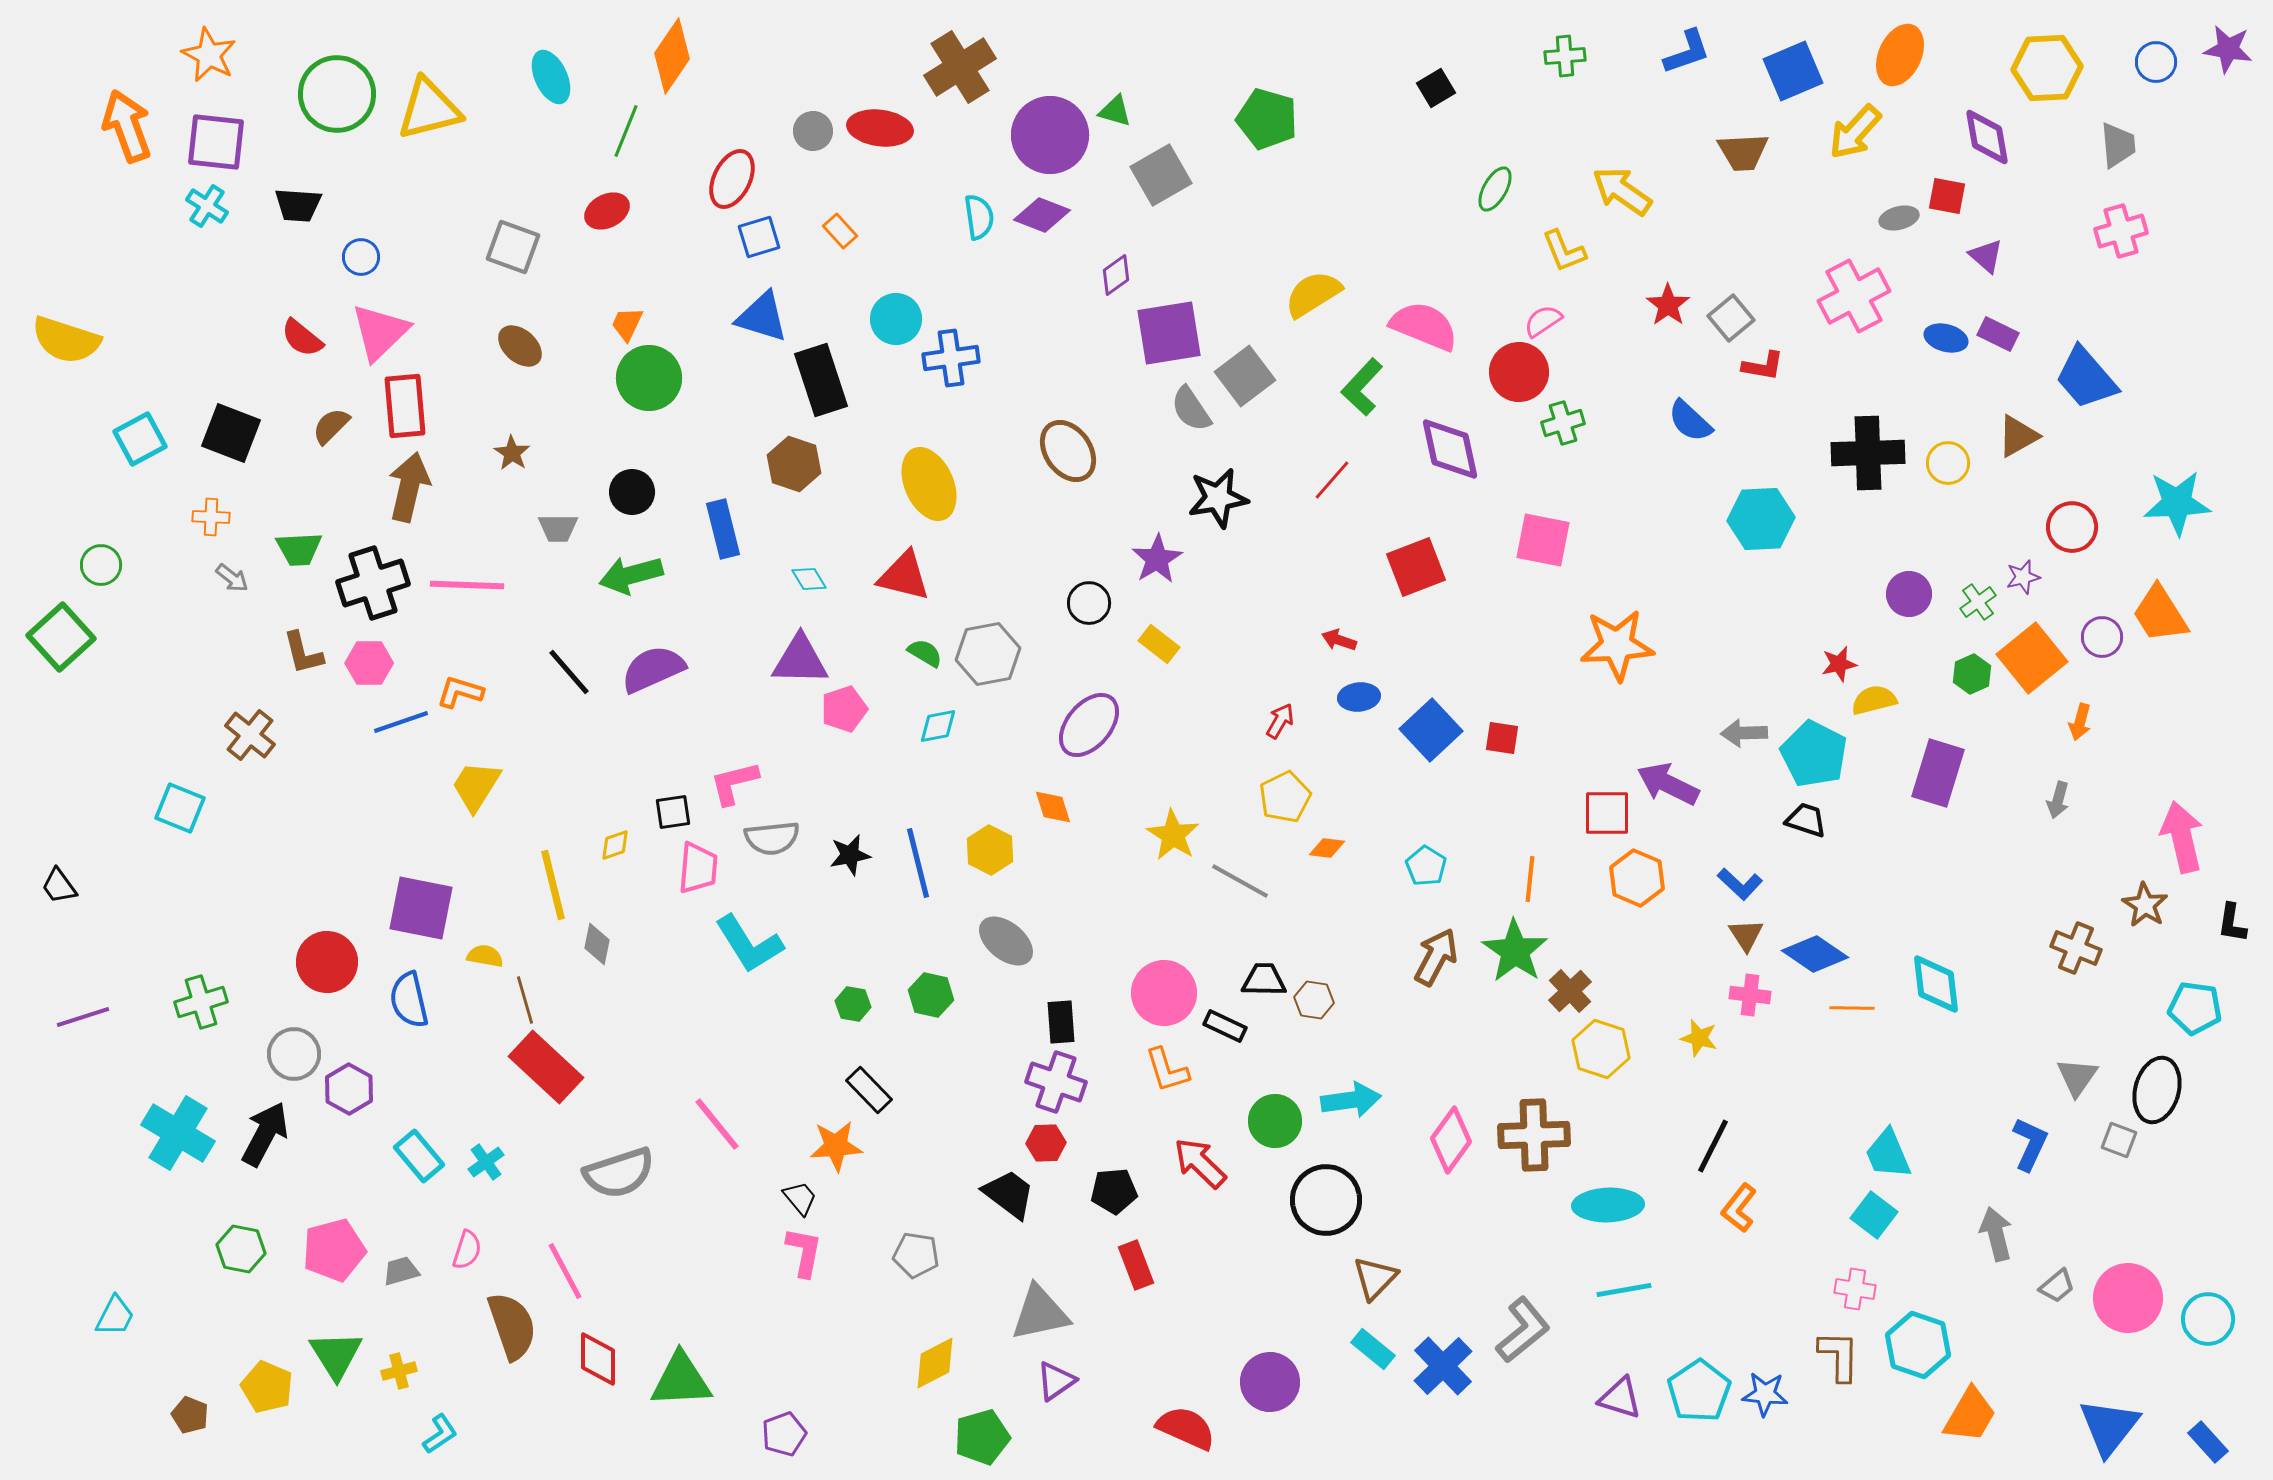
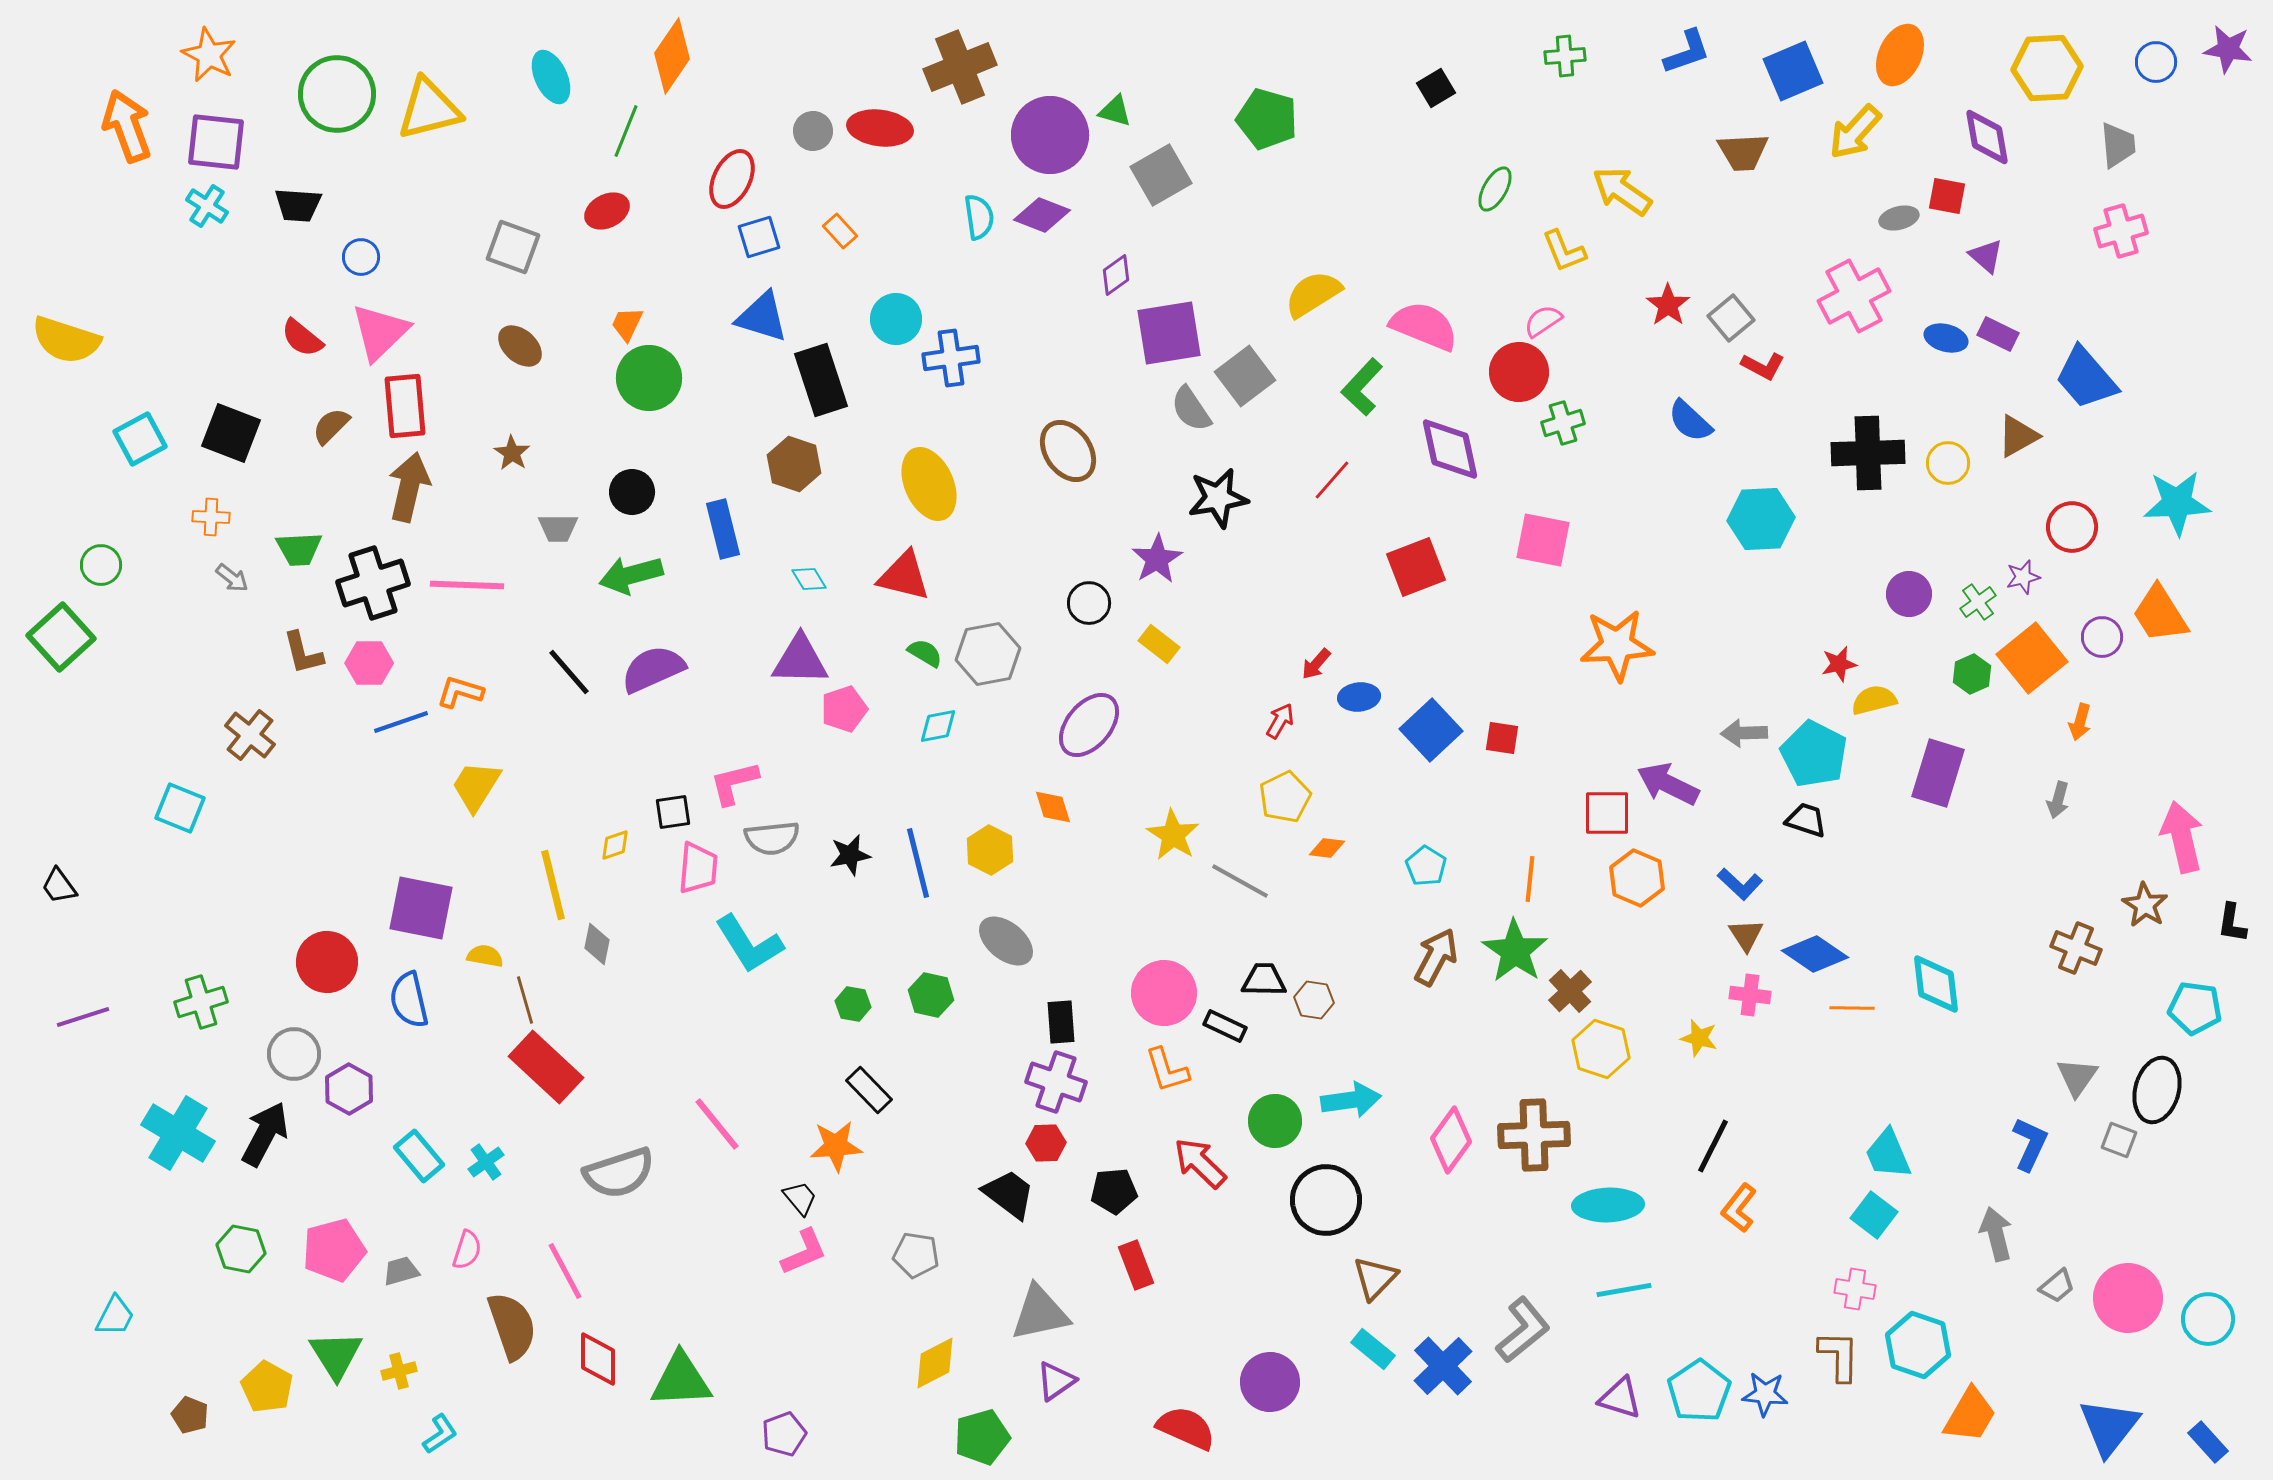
brown cross at (960, 67): rotated 10 degrees clockwise
red L-shape at (1763, 366): rotated 18 degrees clockwise
red arrow at (1339, 640): moved 23 px left, 24 px down; rotated 68 degrees counterclockwise
pink L-shape at (804, 1252): rotated 56 degrees clockwise
yellow pentagon at (267, 1387): rotated 6 degrees clockwise
